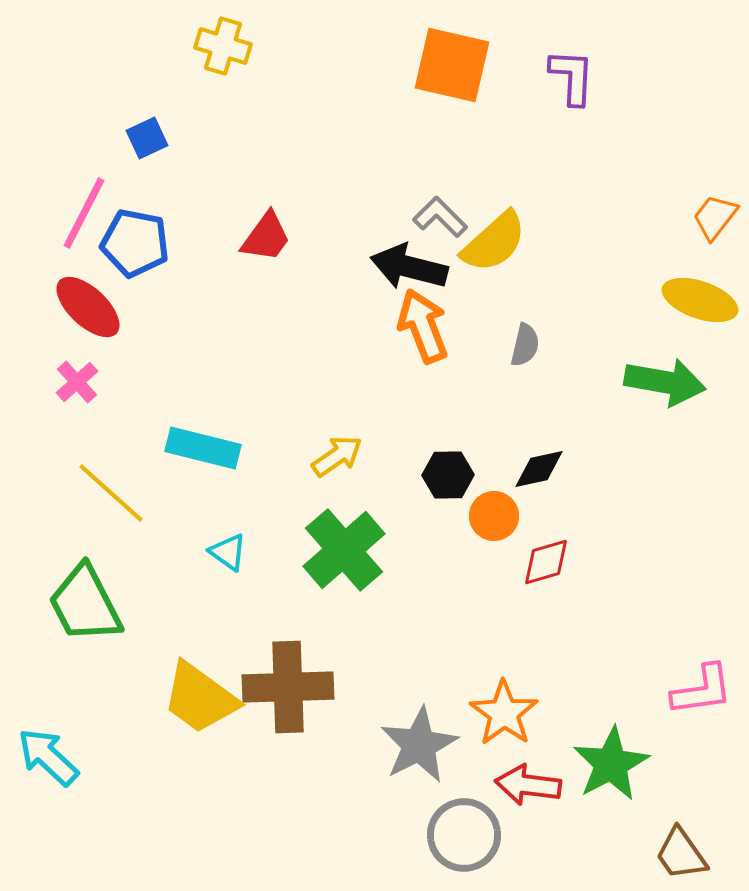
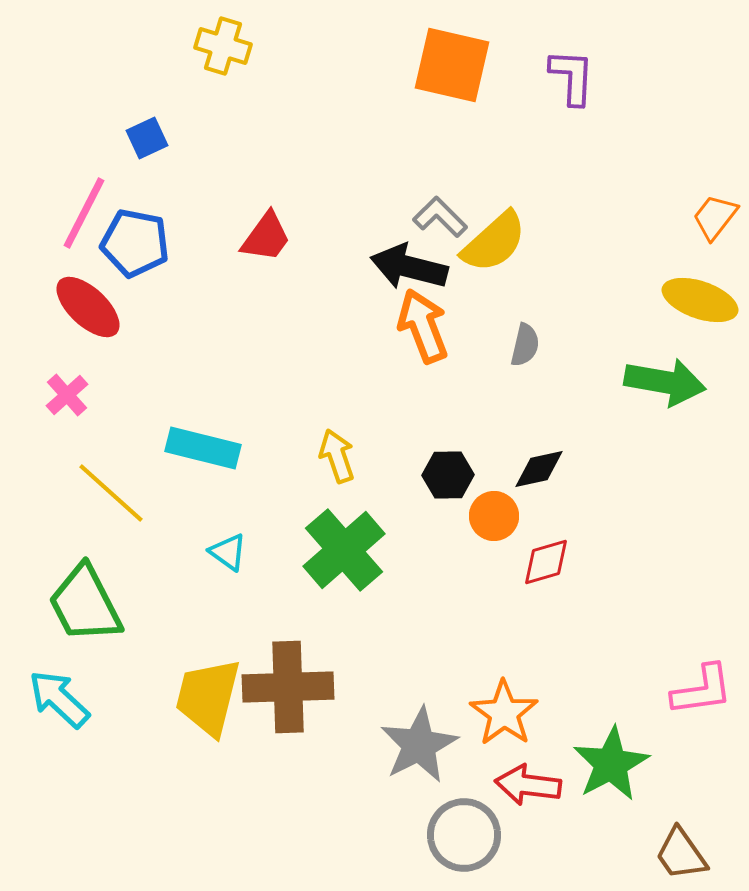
pink cross: moved 10 px left, 13 px down
yellow arrow: rotated 74 degrees counterclockwise
yellow trapezoid: moved 8 px right, 1 px up; rotated 68 degrees clockwise
cyan arrow: moved 11 px right, 58 px up
